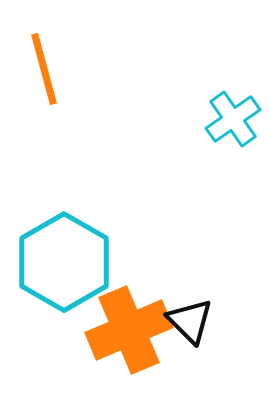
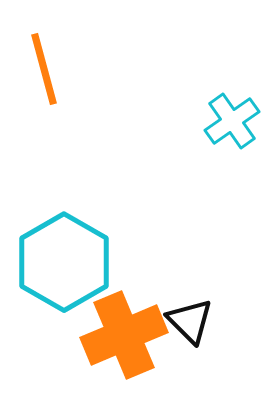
cyan cross: moved 1 px left, 2 px down
orange cross: moved 5 px left, 5 px down
